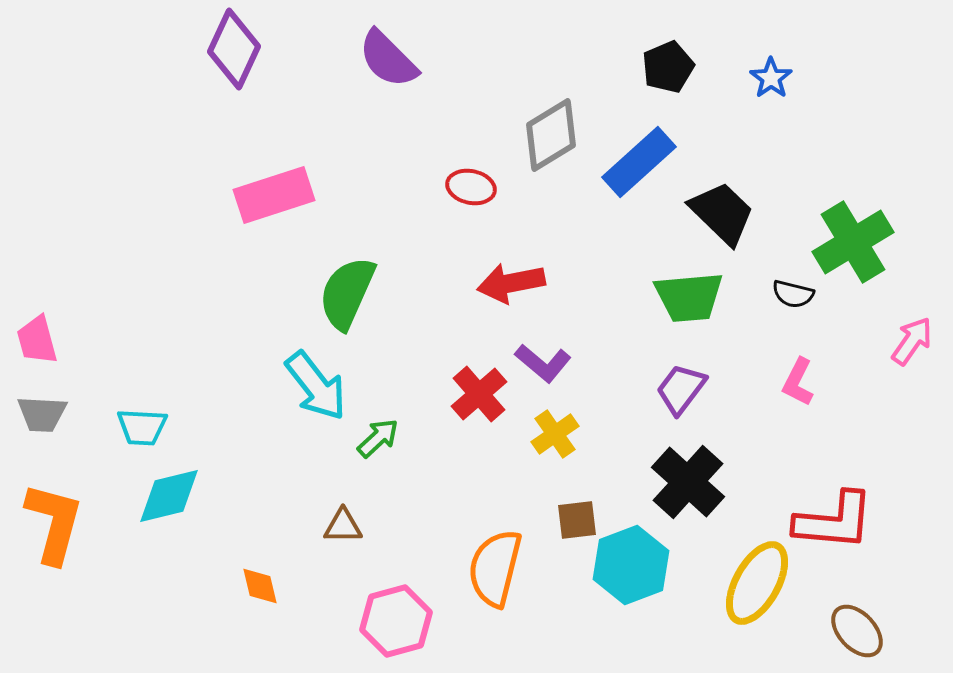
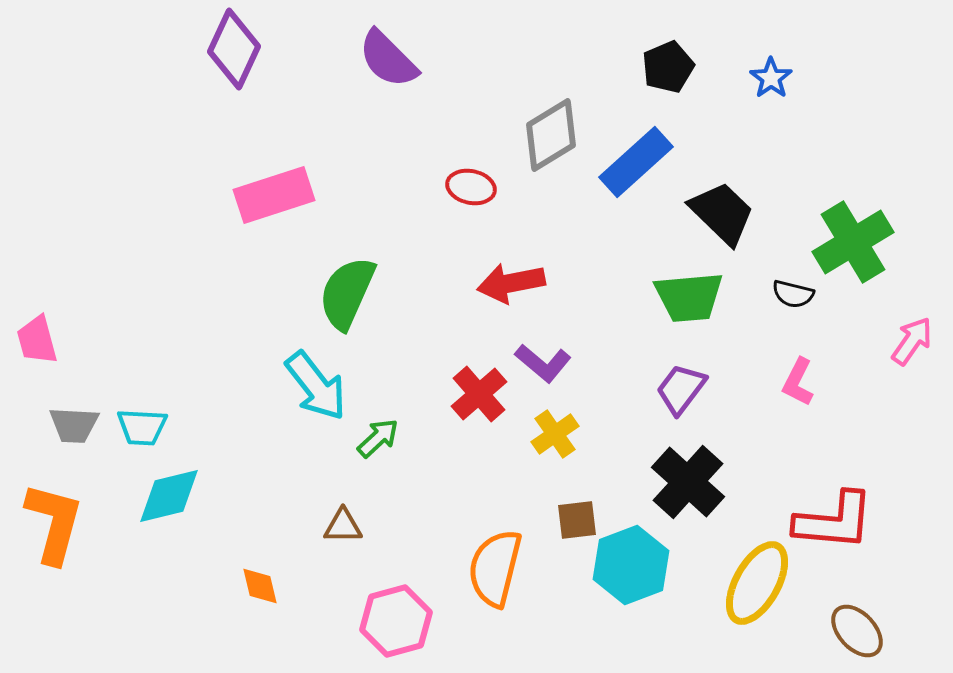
blue rectangle: moved 3 px left
gray trapezoid: moved 32 px right, 11 px down
